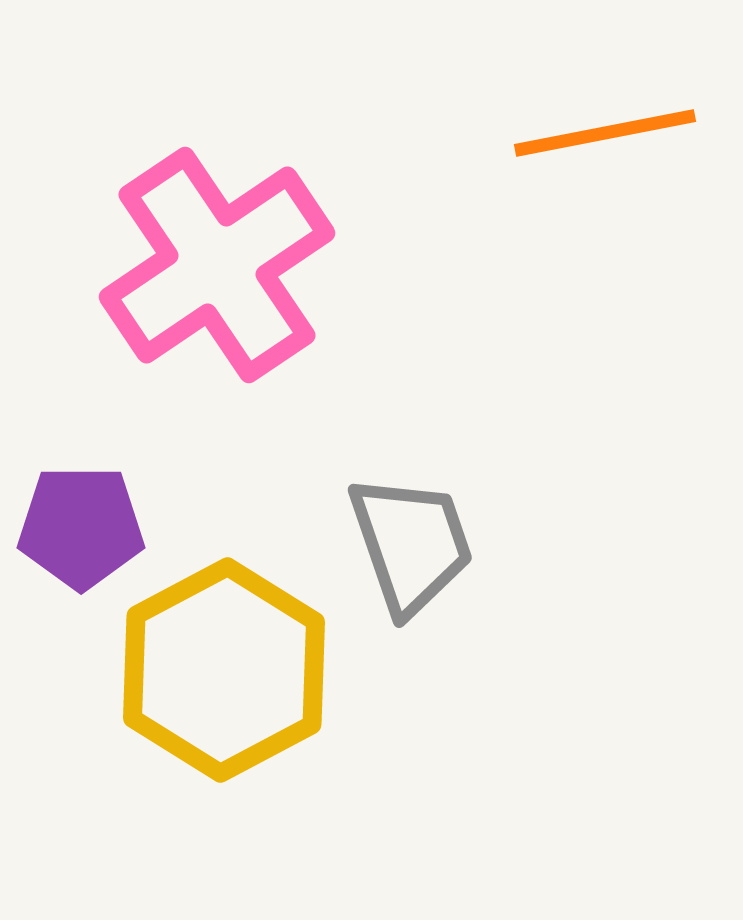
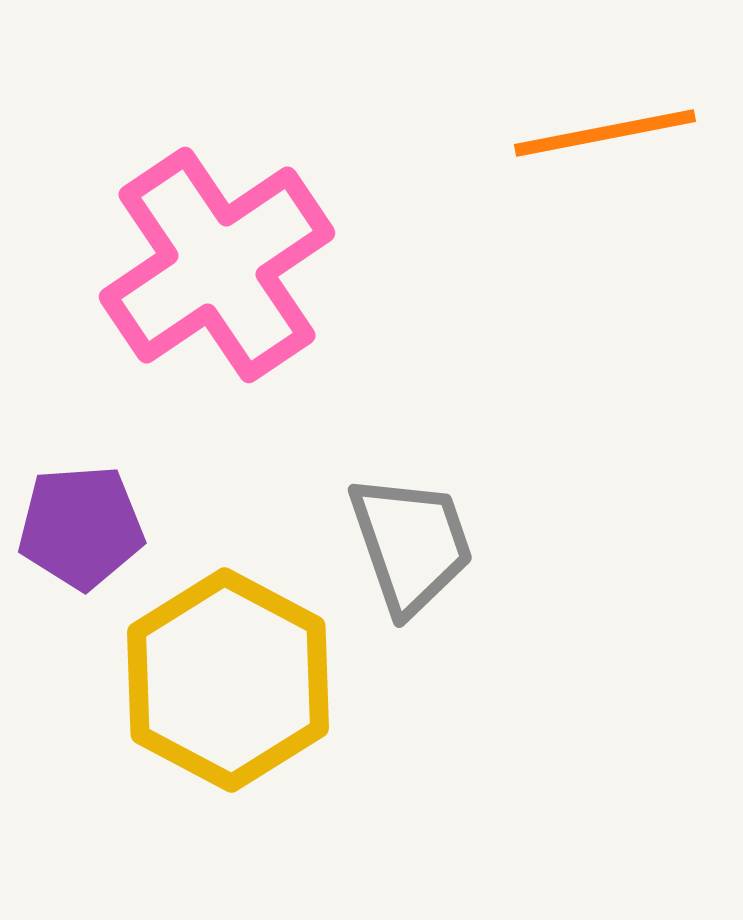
purple pentagon: rotated 4 degrees counterclockwise
yellow hexagon: moved 4 px right, 10 px down; rotated 4 degrees counterclockwise
